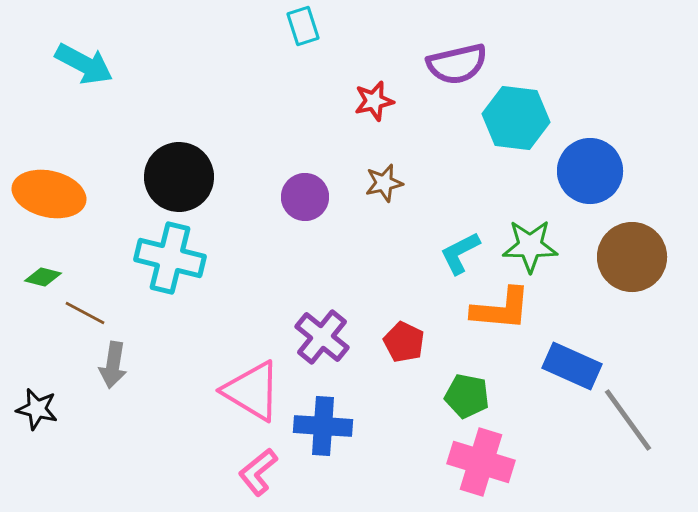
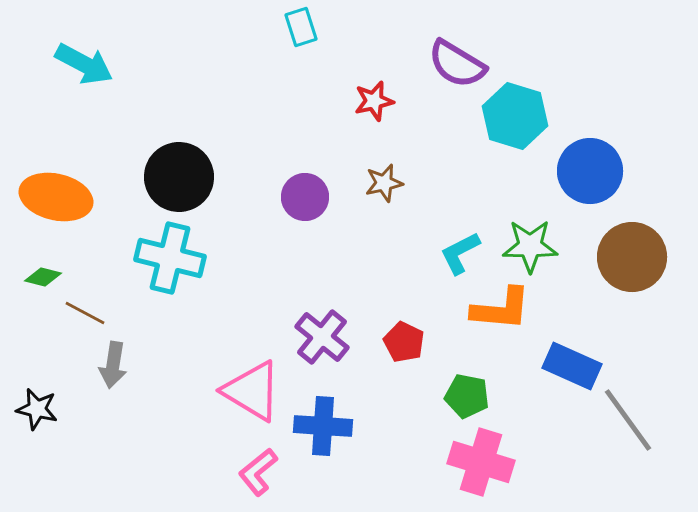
cyan rectangle: moved 2 px left, 1 px down
purple semicircle: rotated 44 degrees clockwise
cyan hexagon: moved 1 px left, 2 px up; rotated 10 degrees clockwise
orange ellipse: moved 7 px right, 3 px down
